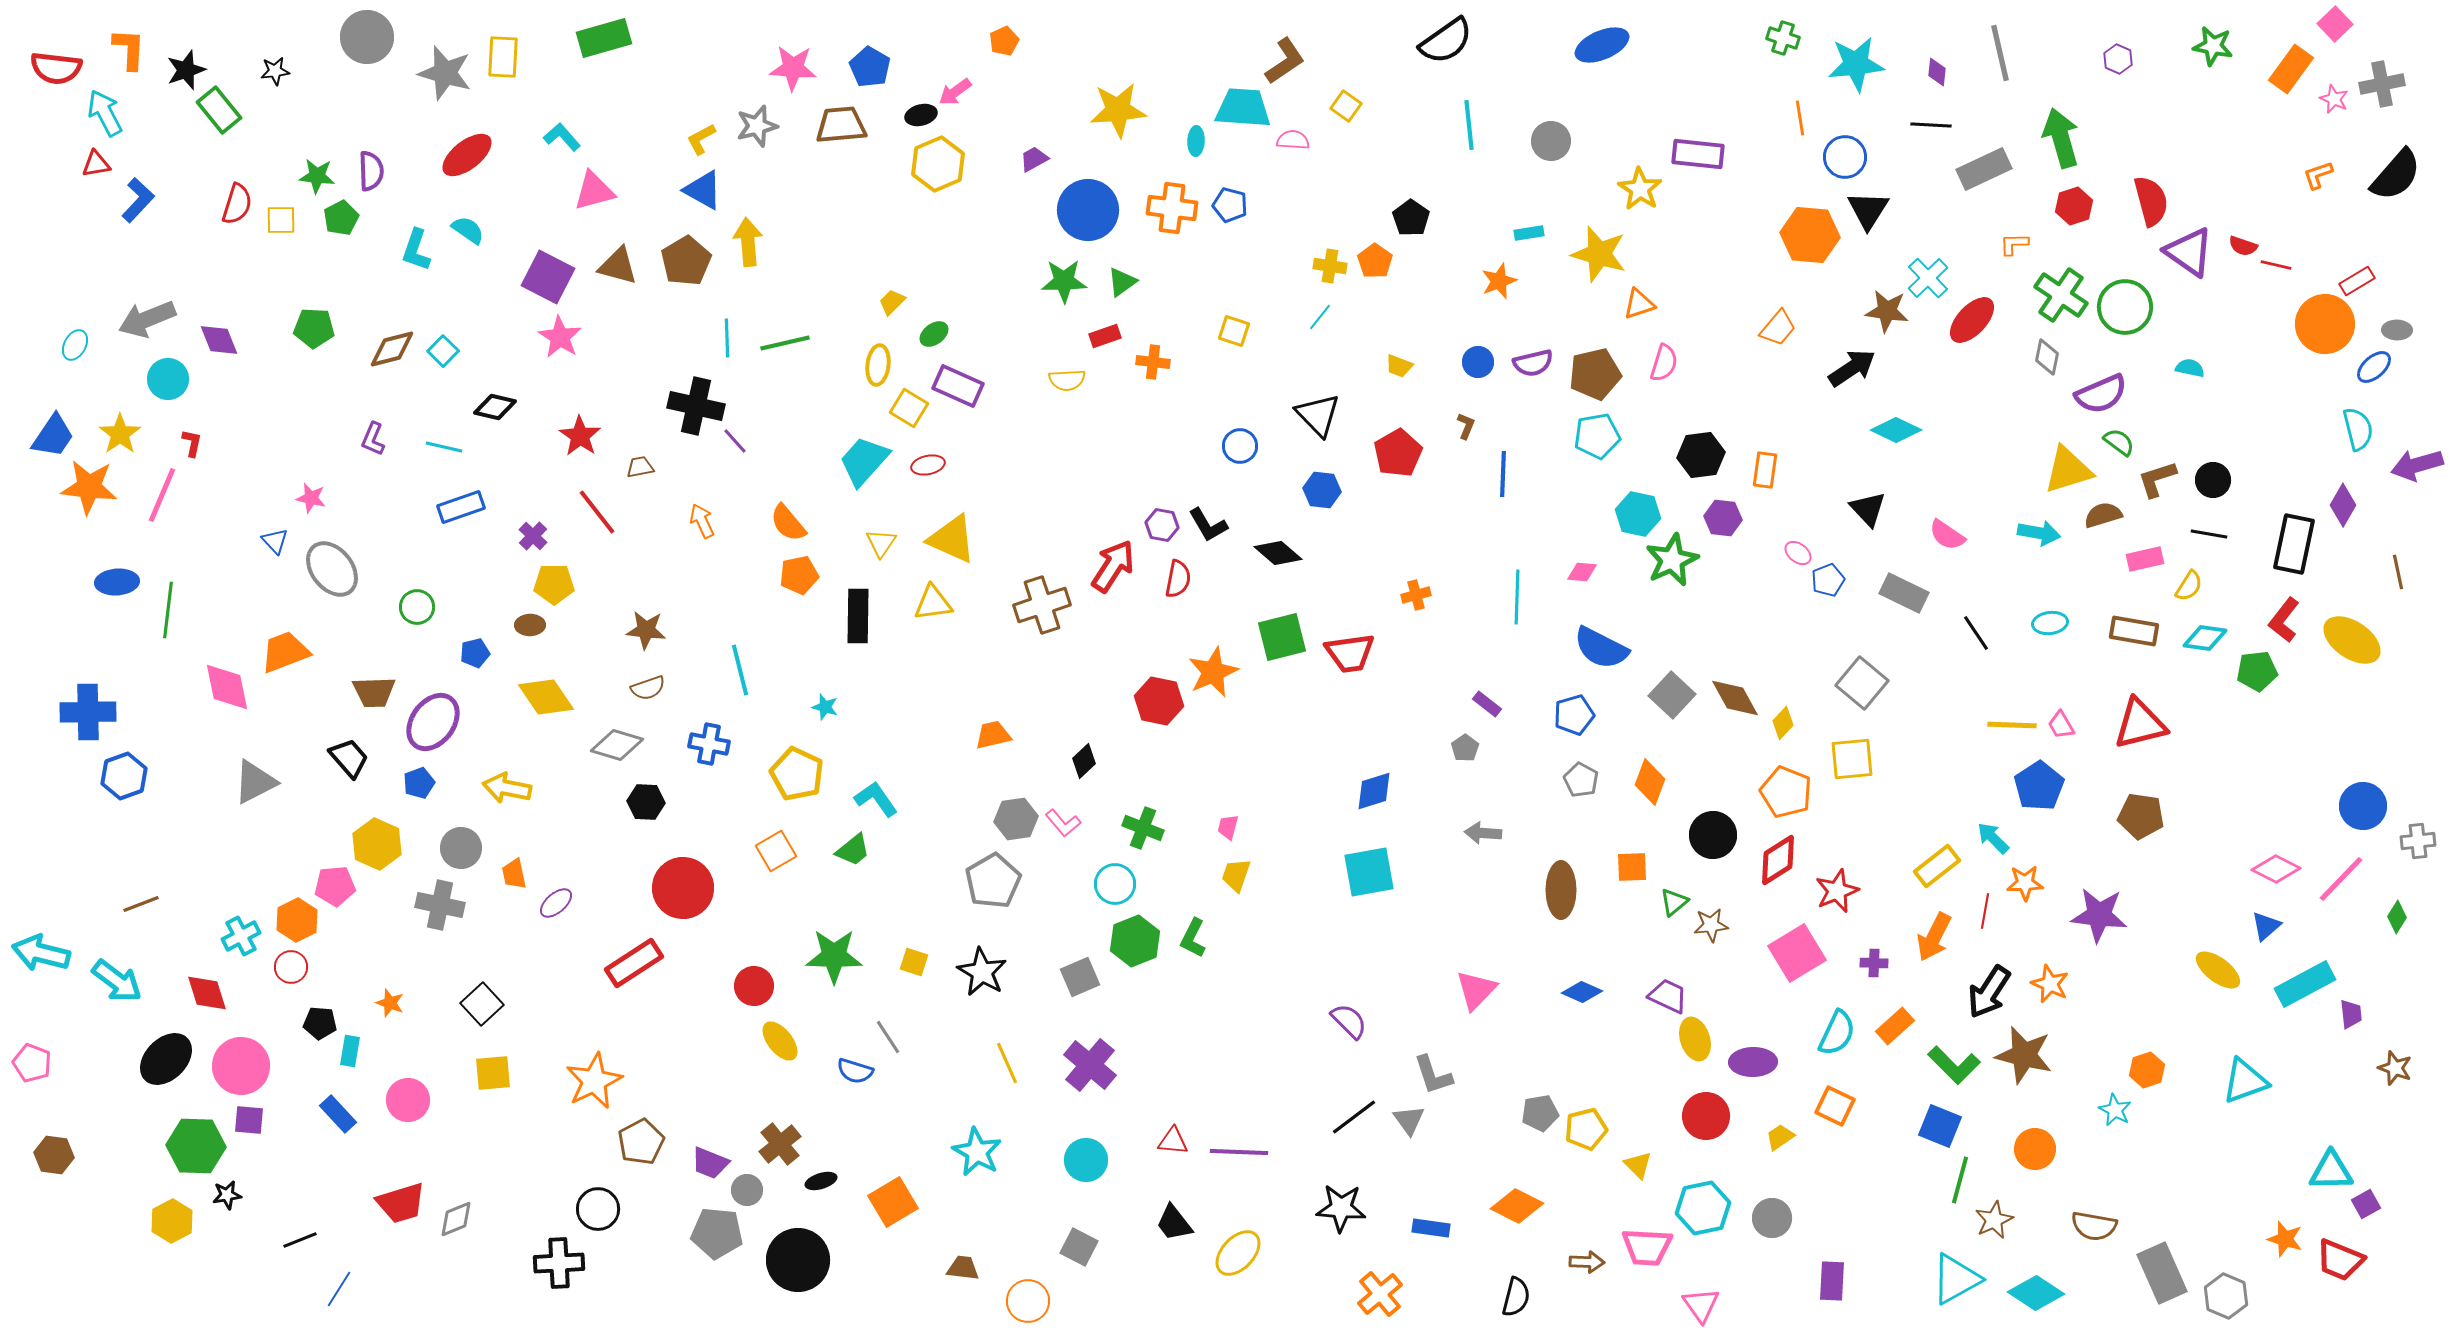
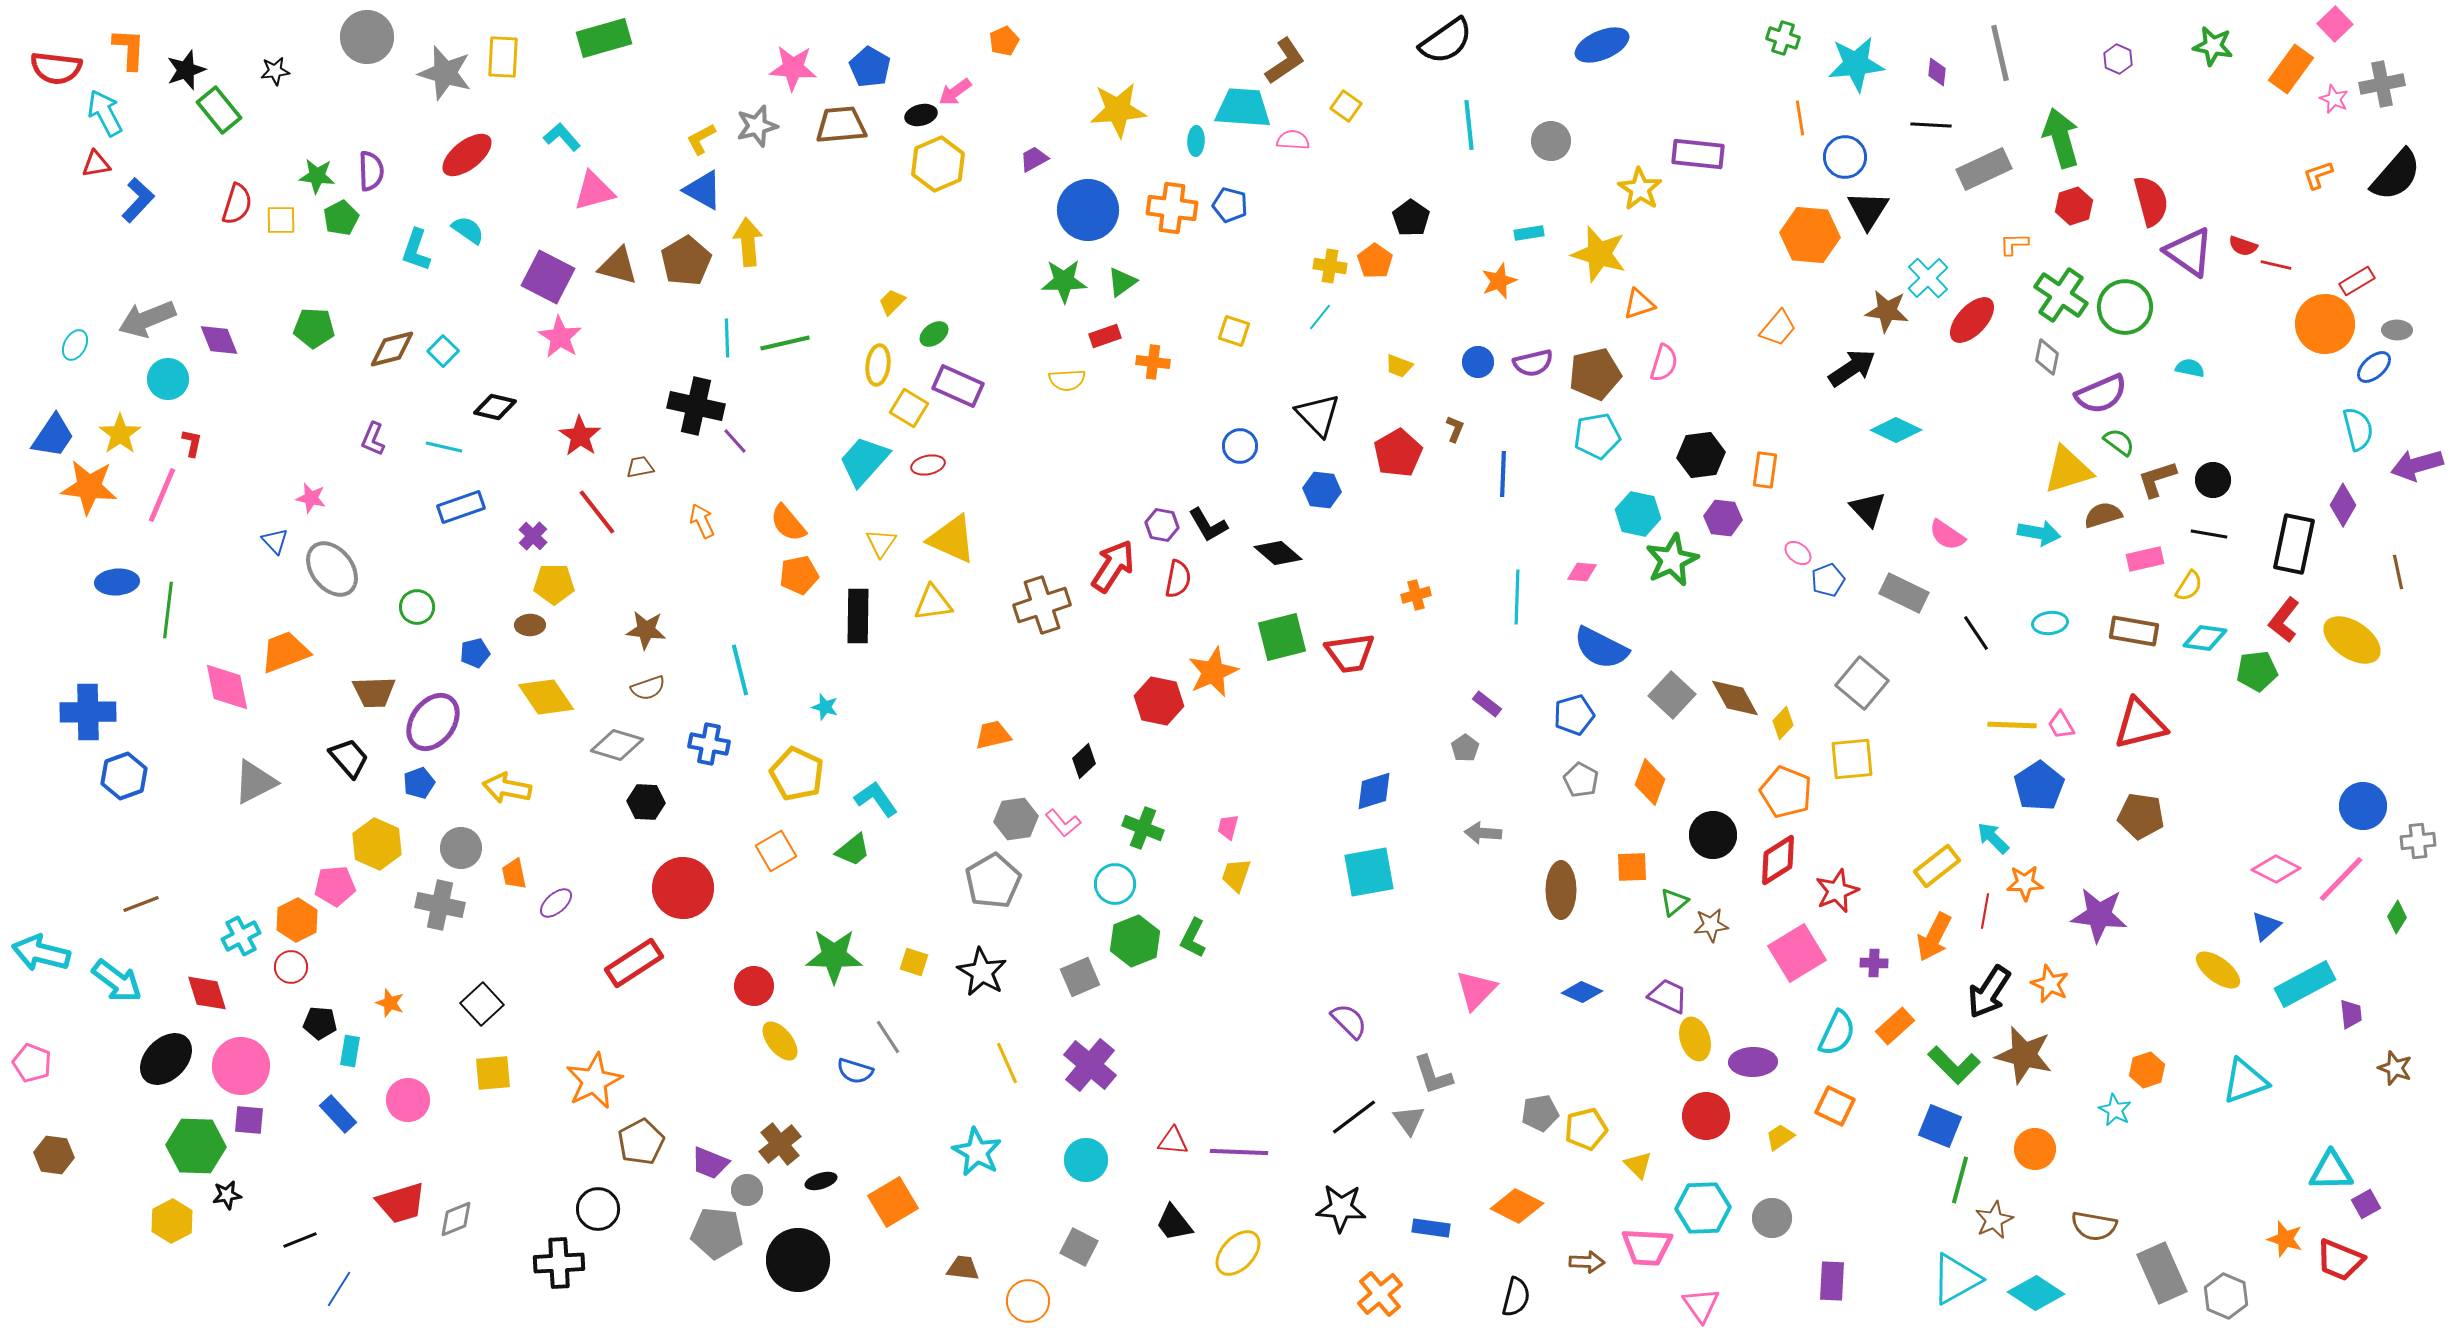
brown L-shape at (1466, 426): moved 11 px left, 3 px down
cyan hexagon at (1703, 1208): rotated 10 degrees clockwise
